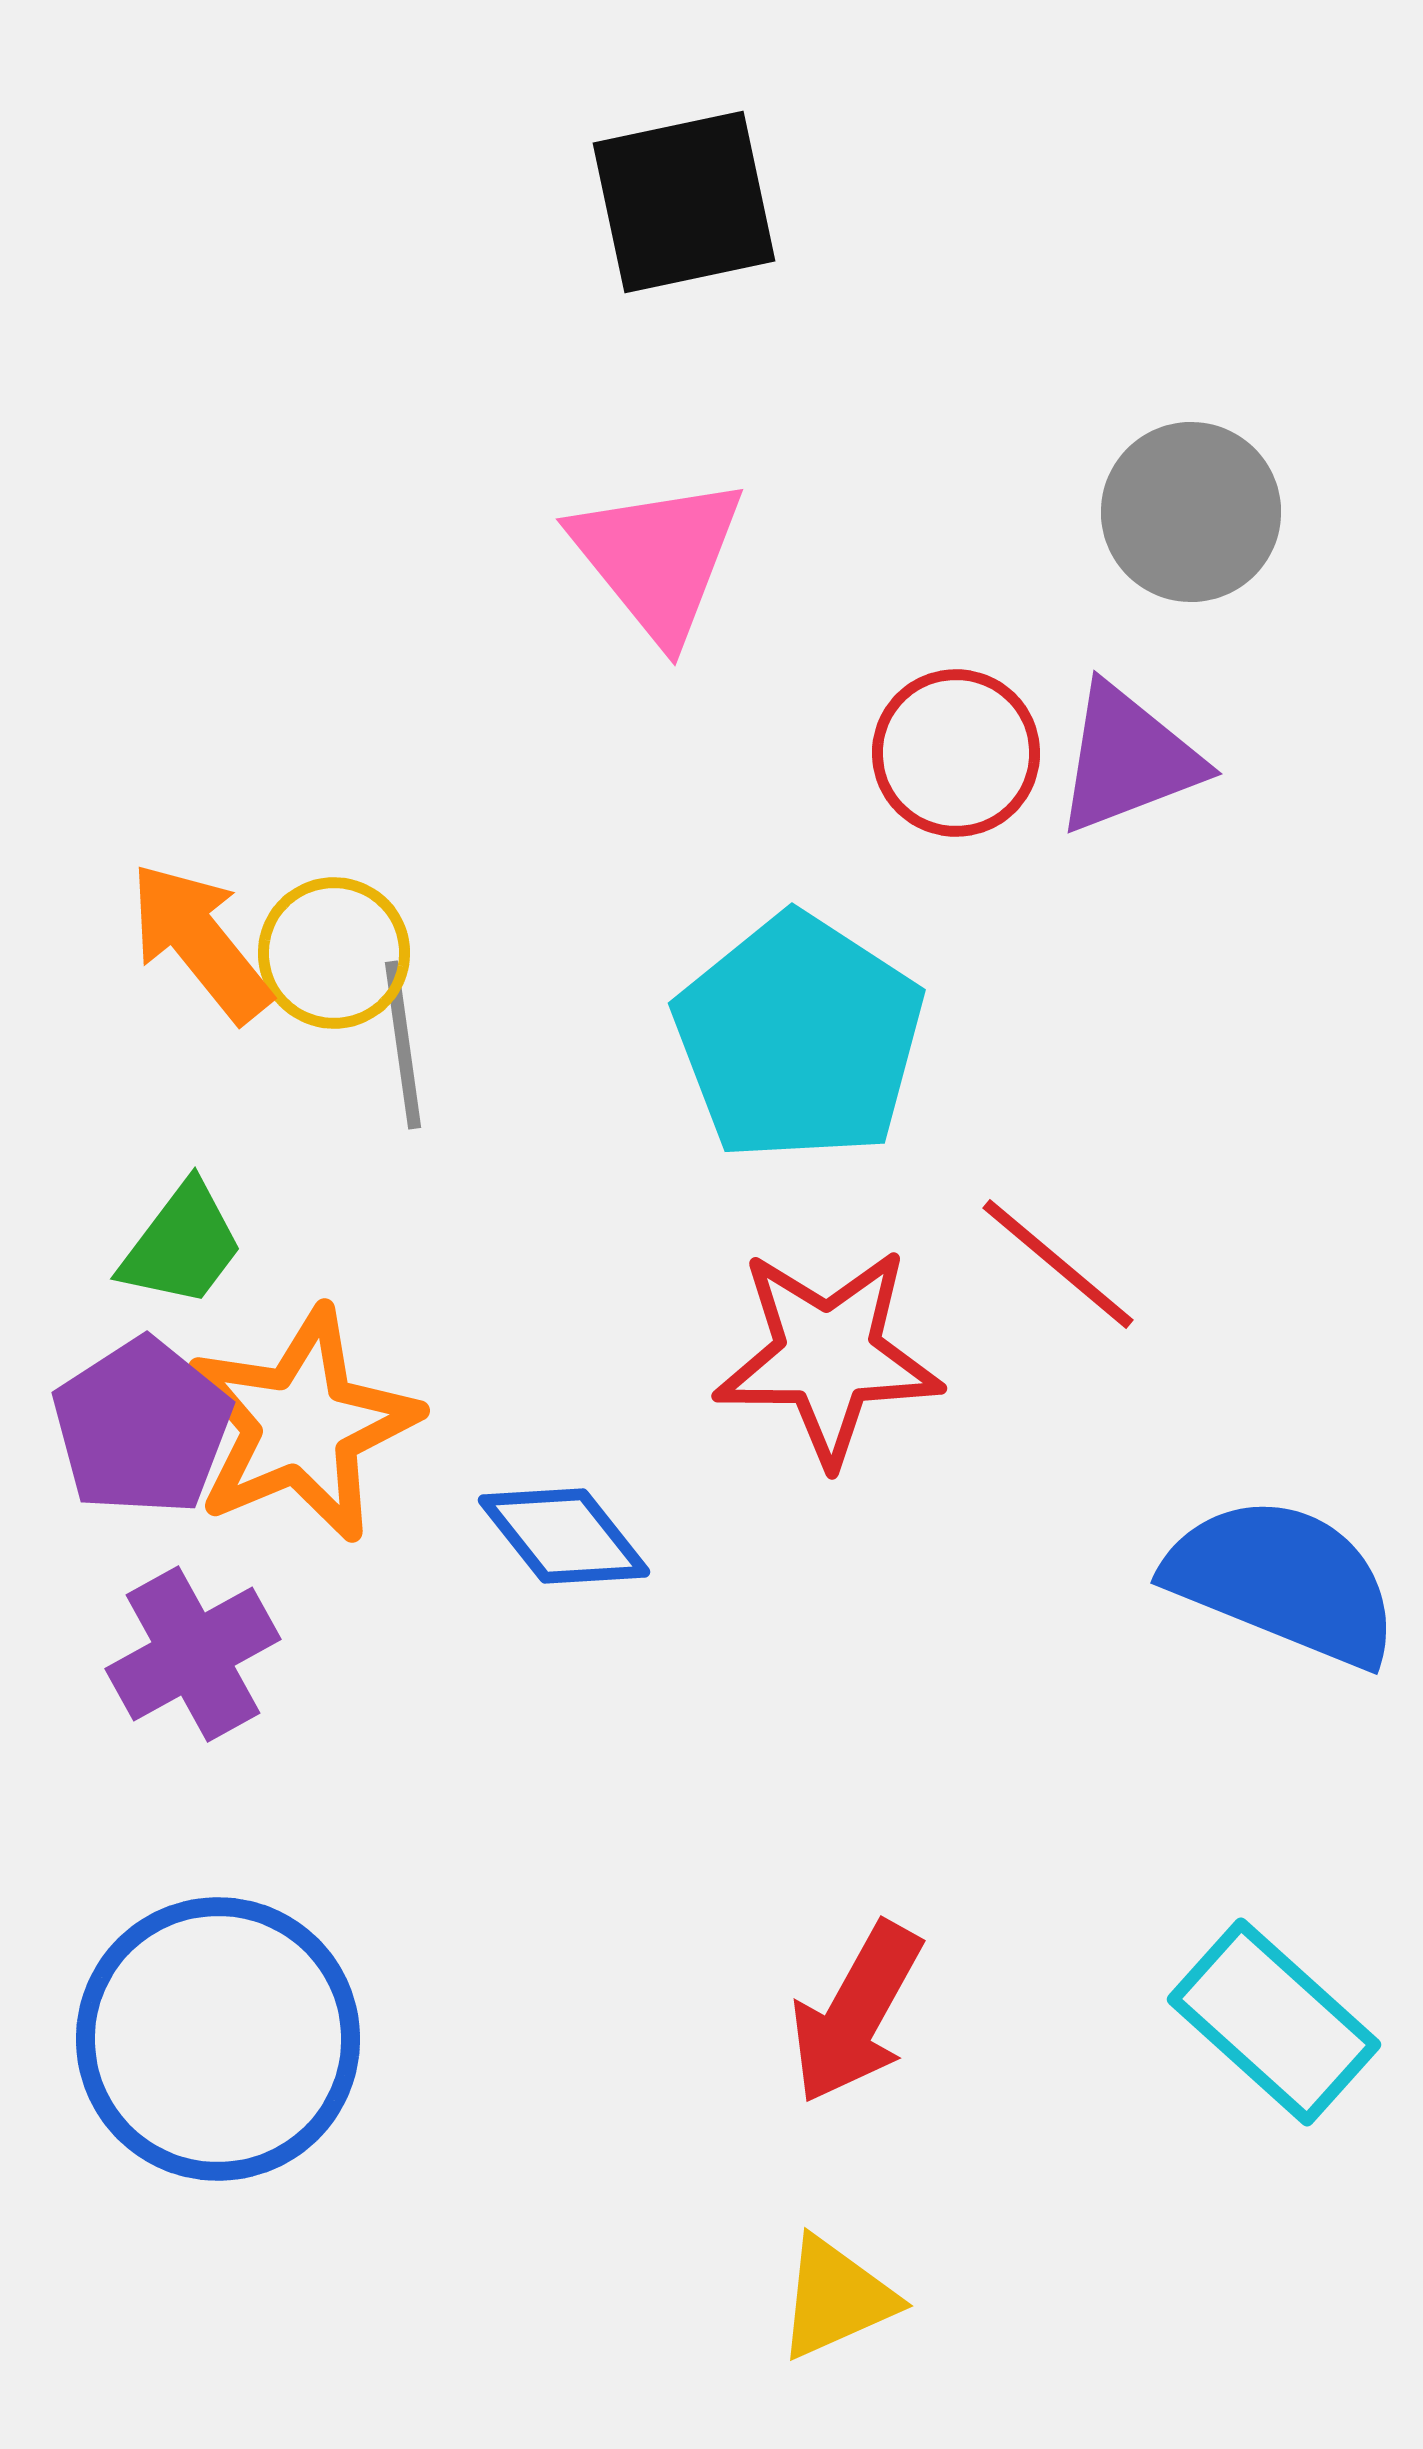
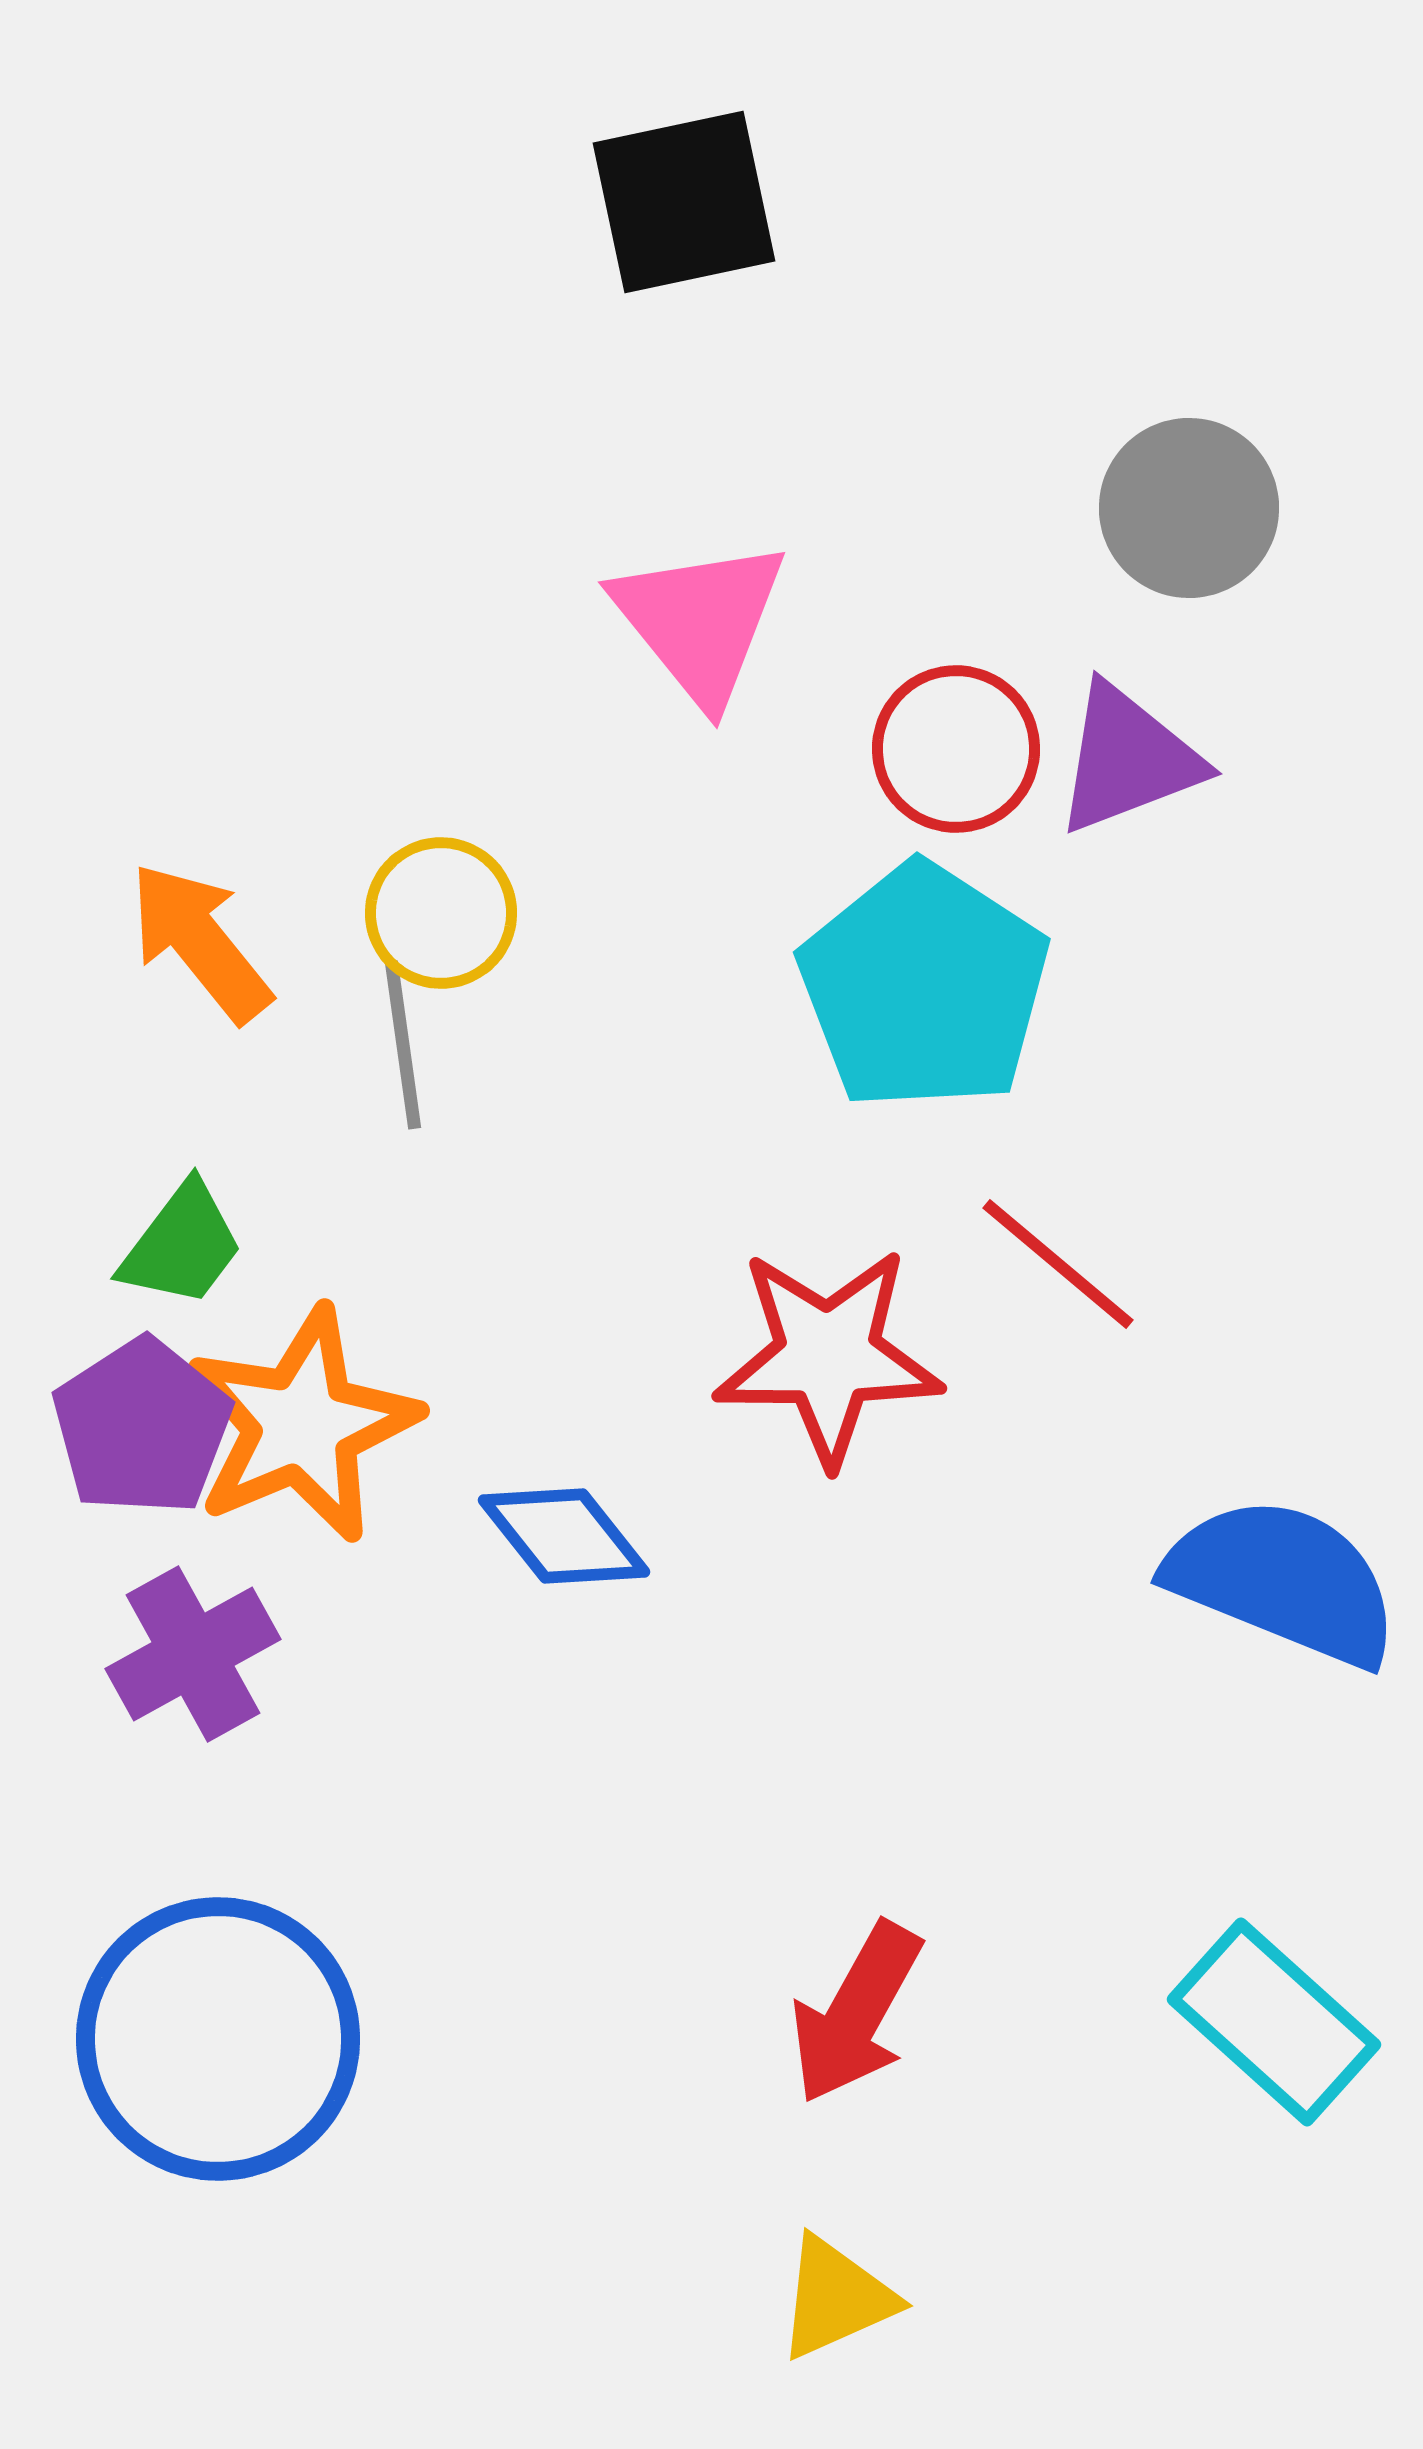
gray circle: moved 2 px left, 4 px up
pink triangle: moved 42 px right, 63 px down
red circle: moved 4 px up
yellow circle: moved 107 px right, 40 px up
cyan pentagon: moved 125 px right, 51 px up
